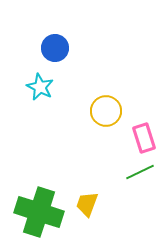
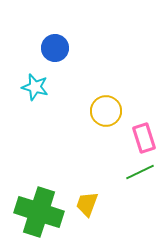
cyan star: moved 5 px left; rotated 12 degrees counterclockwise
